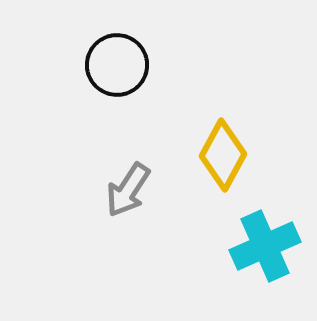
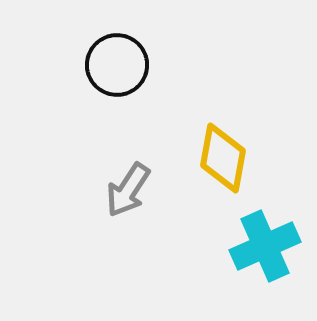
yellow diamond: moved 3 px down; rotated 18 degrees counterclockwise
